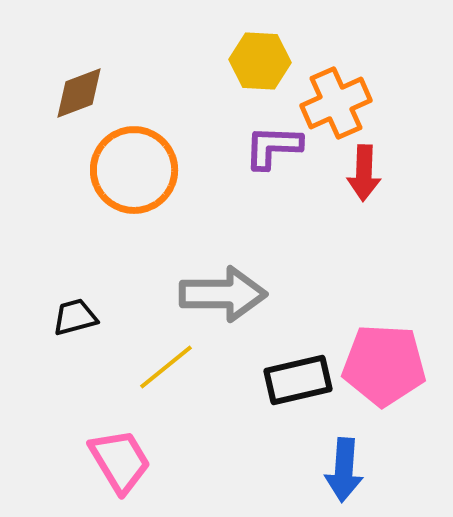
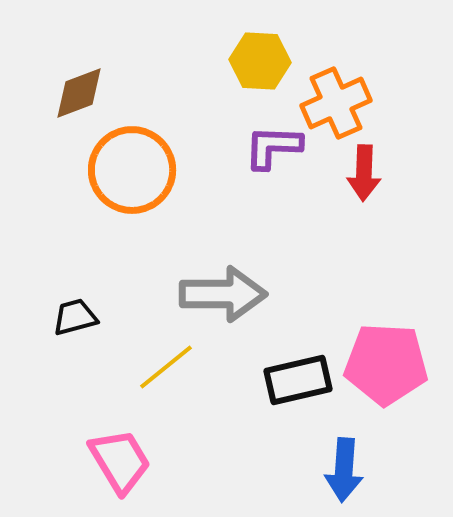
orange circle: moved 2 px left
pink pentagon: moved 2 px right, 1 px up
